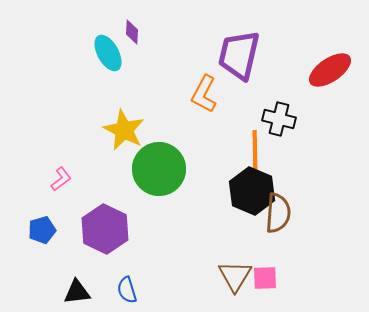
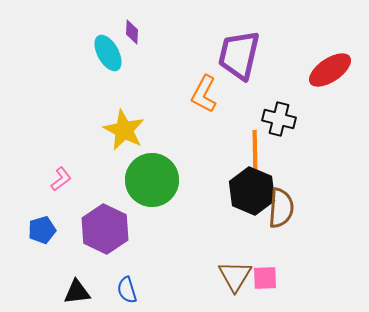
green circle: moved 7 px left, 11 px down
brown semicircle: moved 3 px right, 5 px up
